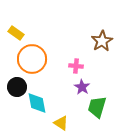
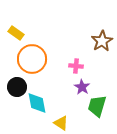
green trapezoid: moved 1 px up
